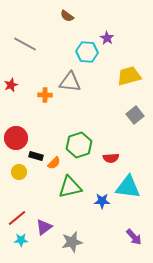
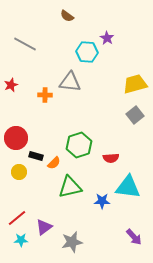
yellow trapezoid: moved 6 px right, 8 px down
